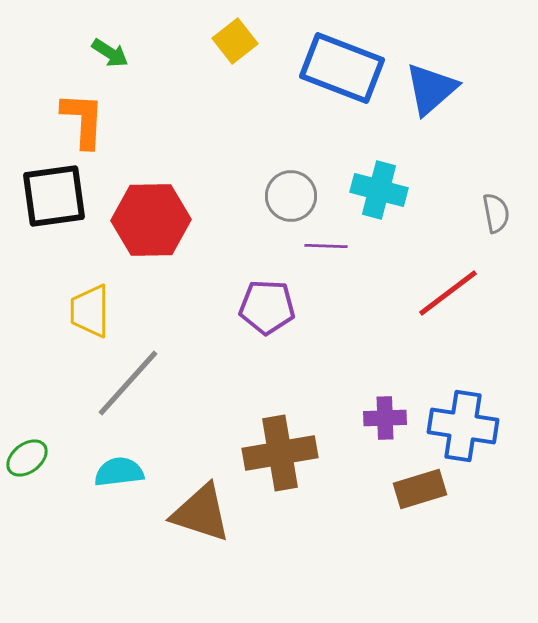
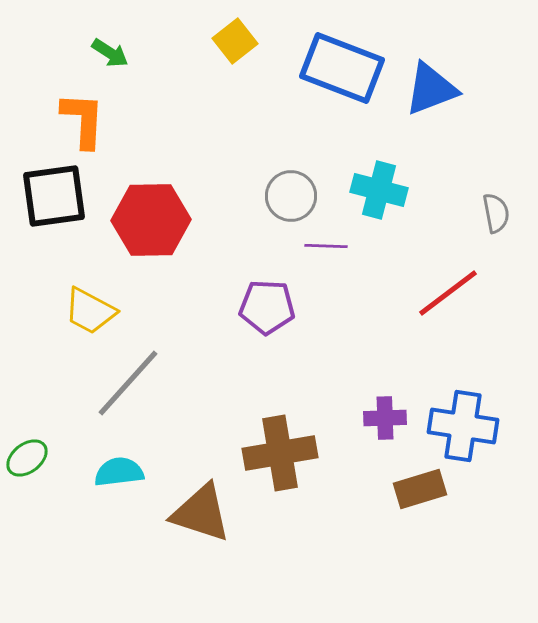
blue triangle: rotated 20 degrees clockwise
yellow trapezoid: rotated 62 degrees counterclockwise
